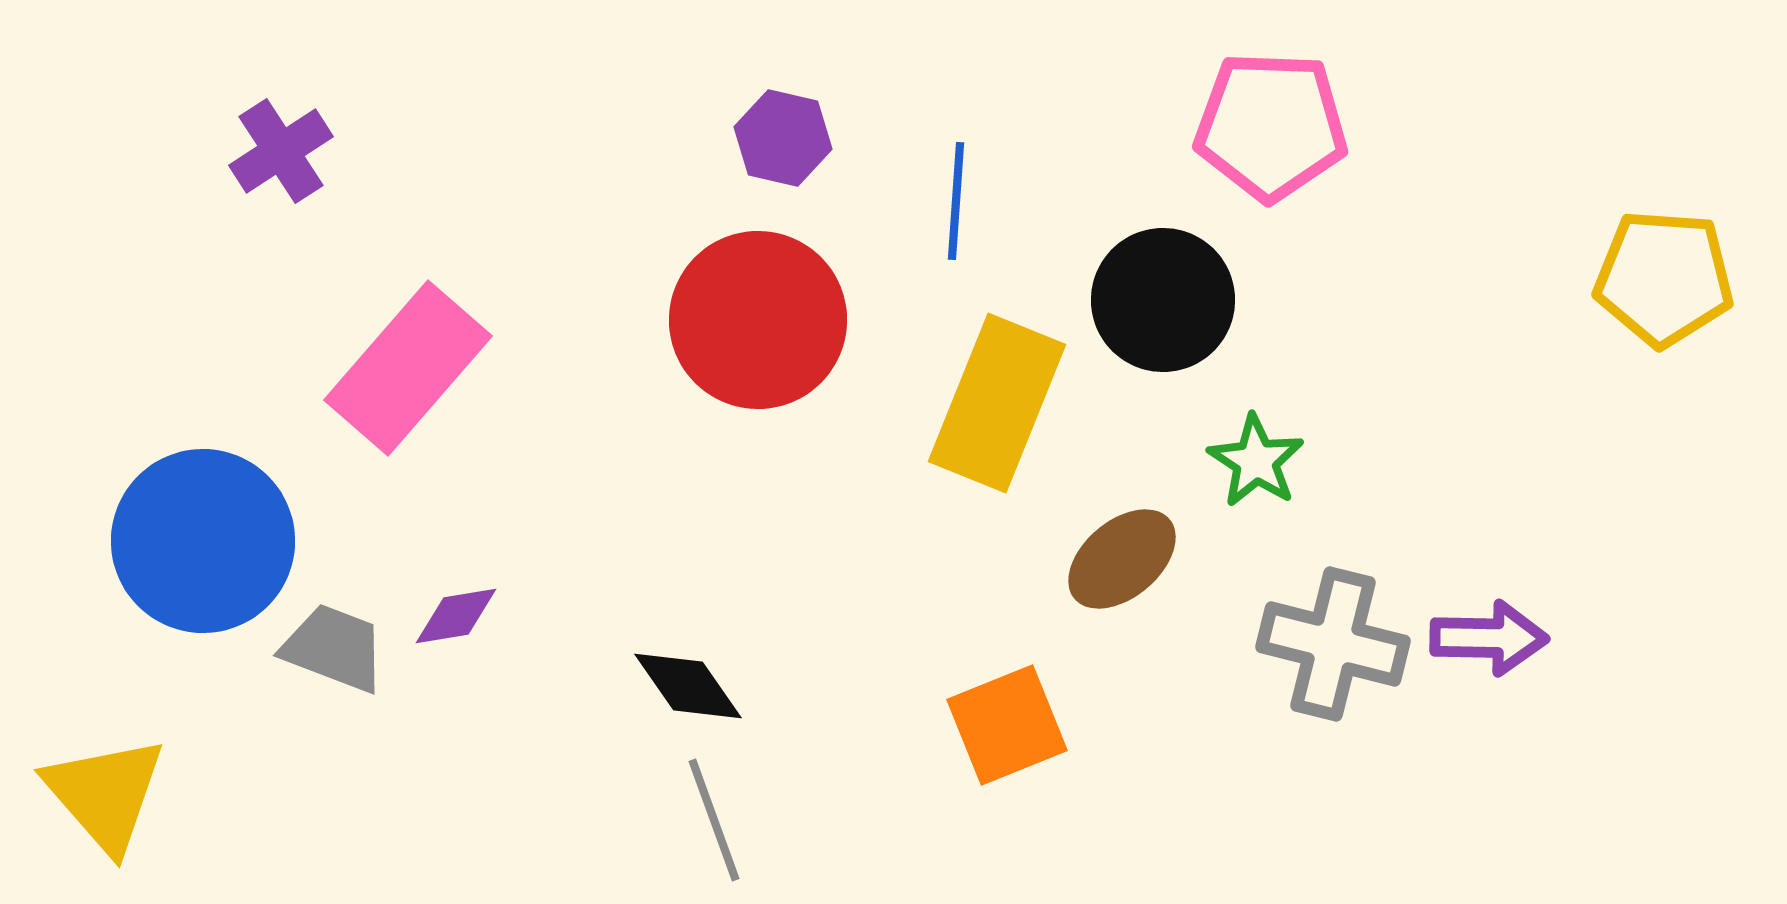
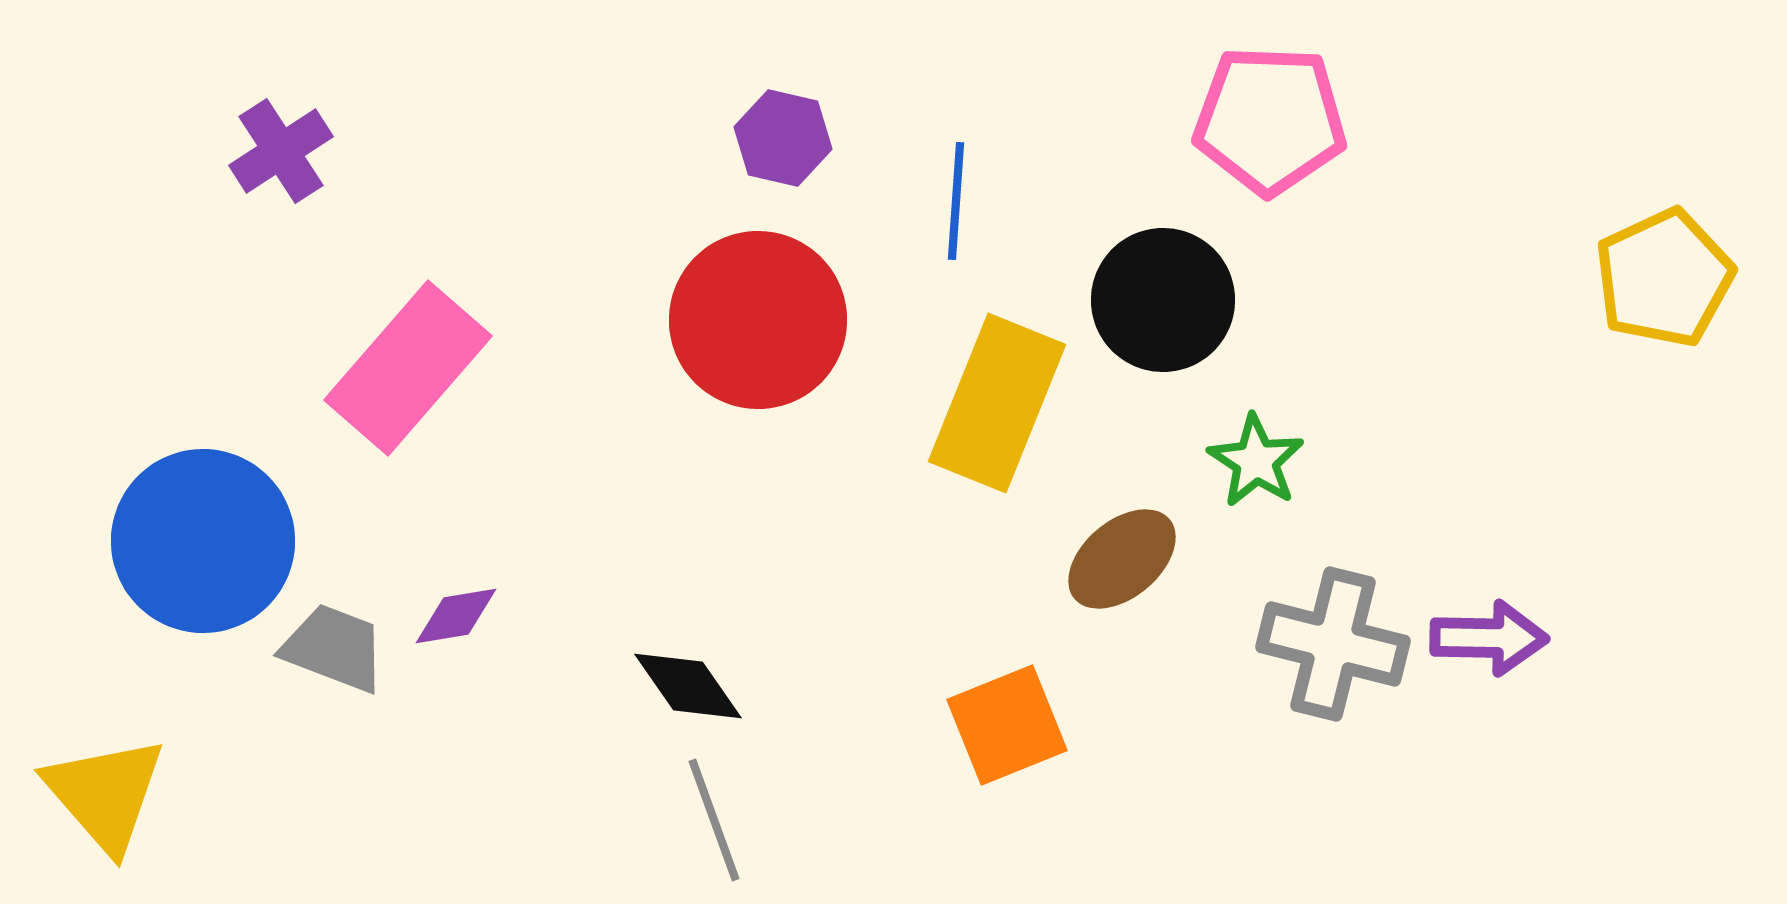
pink pentagon: moved 1 px left, 6 px up
yellow pentagon: rotated 29 degrees counterclockwise
